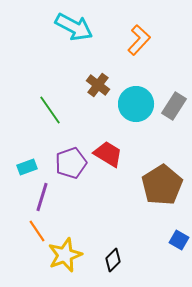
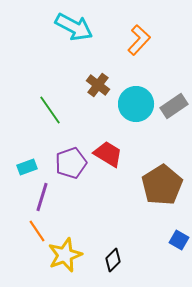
gray rectangle: rotated 24 degrees clockwise
